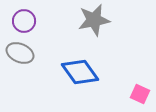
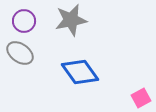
gray star: moved 23 px left
gray ellipse: rotated 12 degrees clockwise
pink square: moved 1 px right, 4 px down; rotated 36 degrees clockwise
